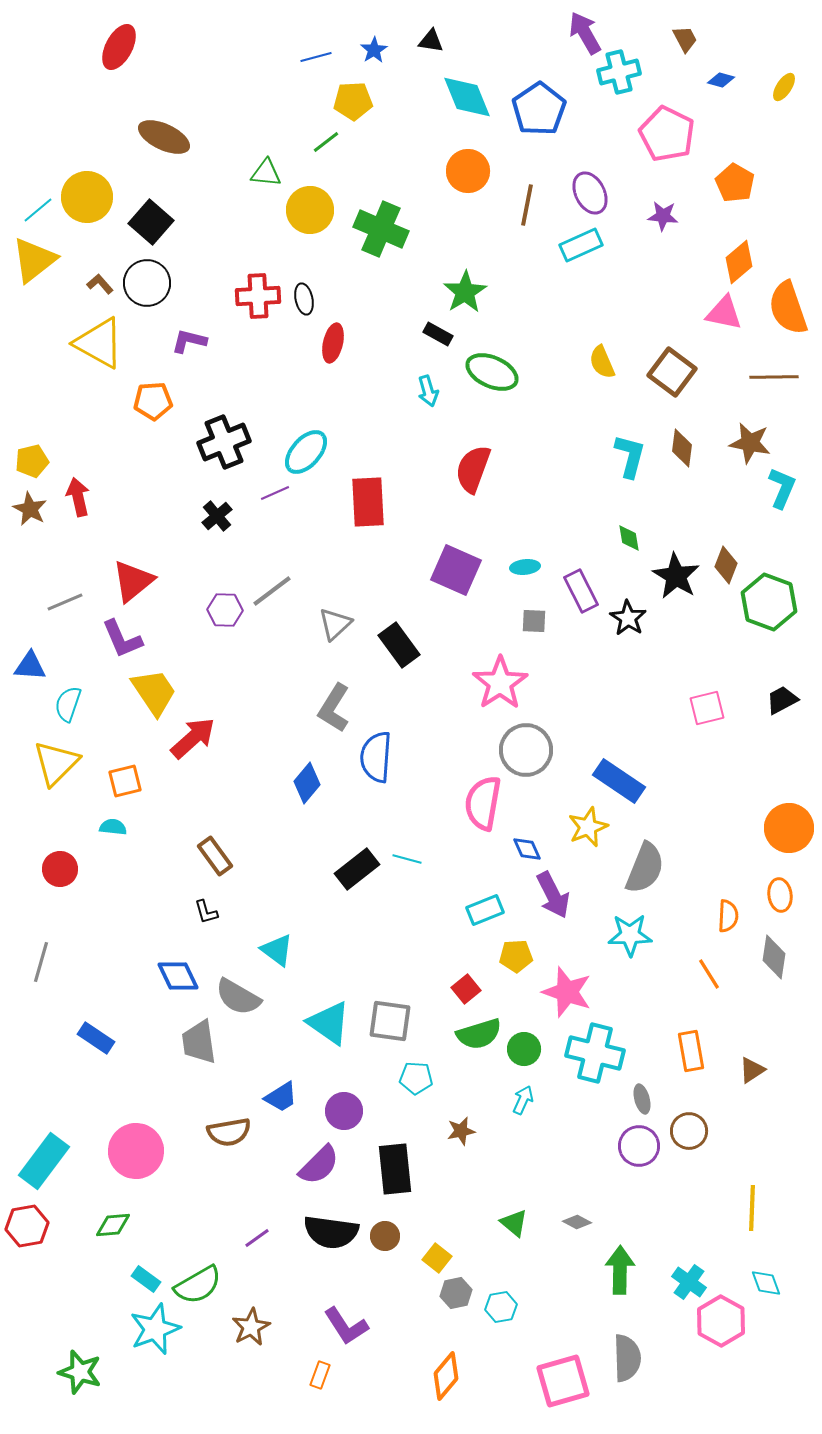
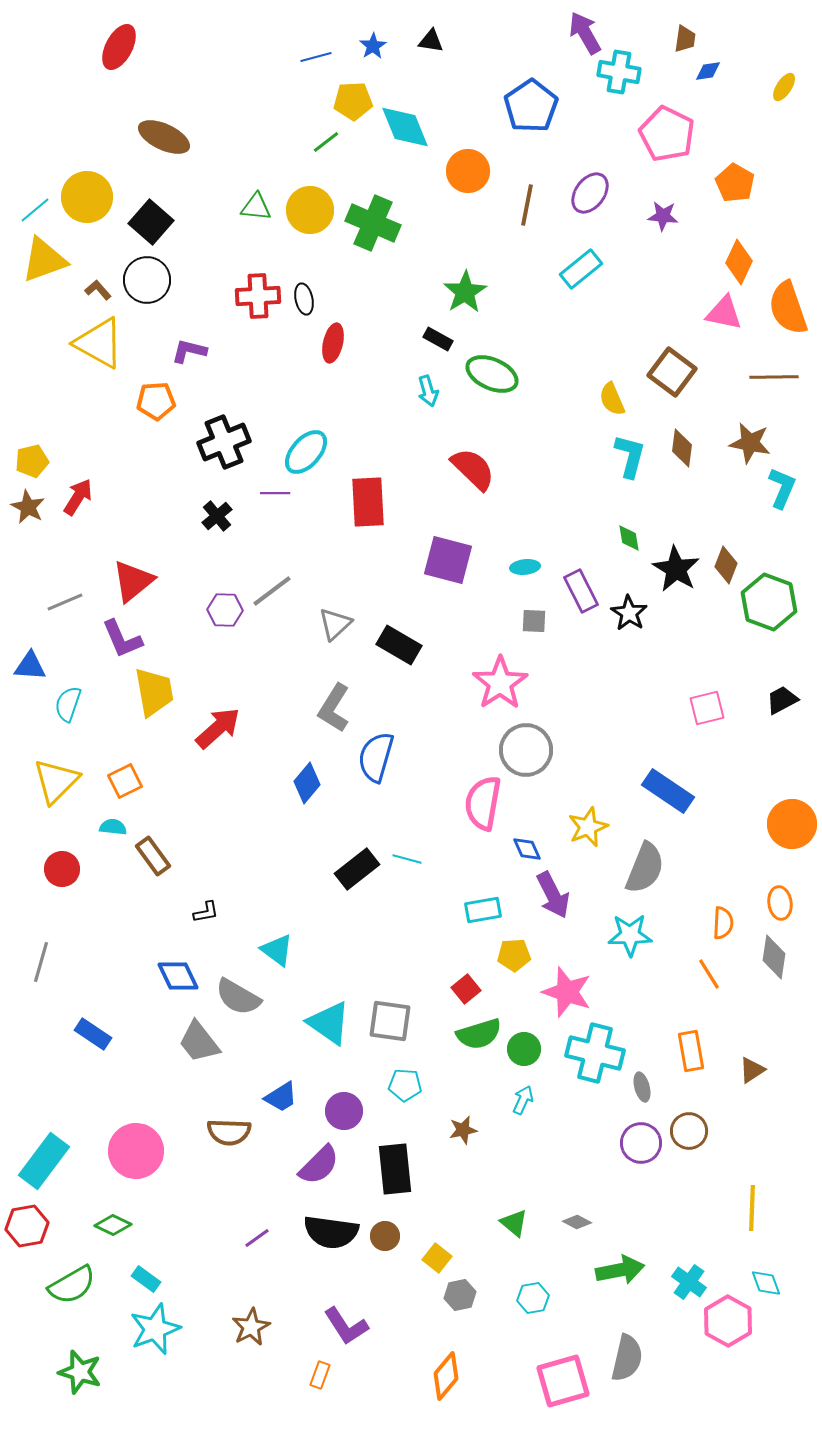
brown trapezoid at (685, 39): rotated 36 degrees clockwise
blue star at (374, 50): moved 1 px left, 4 px up
cyan cross at (619, 72): rotated 24 degrees clockwise
blue diamond at (721, 80): moved 13 px left, 9 px up; rotated 24 degrees counterclockwise
cyan diamond at (467, 97): moved 62 px left, 30 px down
blue pentagon at (539, 109): moved 8 px left, 3 px up
green triangle at (266, 173): moved 10 px left, 34 px down
purple ellipse at (590, 193): rotated 63 degrees clockwise
cyan line at (38, 210): moved 3 px left
green cross at (381, 229): moved 8 px left, 6 px up
cyan rectangle at (581, 245): moved 24 px down; rotated 15 degrees counterclockwise
yellow triangle at (34, 260): moved 10 px right; rotated 18 degrees clockwise
orange diamond at (739, 262): rotated 24 degrees counterclockwise
black circle at (147, 283): moved 3 px up
brown L-shape at (100, 284): moved 2 px left, 6 px down
black rectangle at (438, 334): moved 5 px down
purple L-shape at (189, 341): moved 10 px down
yellow semicircle at (602, 362): moved 10 px right, 37 px down
green ellipse at (492, 372): moved 2 px down
orange pentagon at (153, 401): moved 3 px right
red semicircle at (473, 469): rotated 114 degrees clockwise
purple line at (275, 493): rotated 24 degrees clockwise
red arrow at (78, 497): rotated 45 degrees clockwise
brown star at (30, 509): moved 2 px left, 2 px up
purple square at (456, 570): moved 8 px left, 10 px up; rotated 9 degrees counterclockwise
black star at (676, 576): moved 7 px up
black star at (628, 618): moved 1 px right, 5 px up
black rectangle at (399, 645): rotated 24 degrees counterclockwise
yellow trapezoid at (154, 692): rotated 24 degrees clockwise
red arrow at (193, 738): moved 25 px right, 10 px up
blue semicircle at (376, 757): rotated 12 degrees clockwise
yellow triangle at (56, 763): moved 18 px down
orange square at (125, 781): rotated 12 degrees counterclockwise
blue rectangle at (619, 781): moved 49 px right, 10 px down
orange circle at (789, 828): moved 3 px right, 4 px up
brown rectangle at (215, 856): moved 62 px left
red circle at (60, 869): moved 2 px right
orange ellipse at (780, 895): moved 8 px down
cyan rectangle at (485, 910): moved 2 px left; rotated 12 degrees clockwise
black L-shape at (206, 912): rotated 84 degrees counterclockwise
orange semicircle at (728, 916): moved 5 px left, 7 px down
yellow pentagon at (516, 956): moved 2 px left, 1 px up
blue rectangle at (96, 1038): moved 3 px left, 4 px up
gray trapezoid at (199, 1042): rotated 30 degrees counterclockwise
cyan pentagon at (416, 1078): moved 11 px left, 7 px down
gray ellipse at (642, 1099): moved 12 px up
brown star at (461, 1131): moved 2 px right, 1 px up
brown semicircle at (229, 1132): rotated 12 degrees clockwise
purple circle at (639, 1146): moved 2 px right, 3 px up
green diamond at (113, 1225): rotated 30 degrees clockwise
green arrow at (620, 1270): rotated 78 degrees clockwise
green semicircle at (198, 1285): moved 126 px left
gray hexagon at (456, 1293): moved 4 px right, 2 px down
cyan hexagon at (501, 1307): moved 32 px right, 9 px up
pink hexagon at (721, 1321): moved 7 px right
gray semicircle at (627, 1358): rotated 15 degrees clockwise
